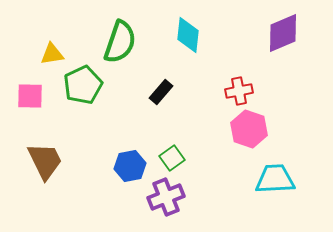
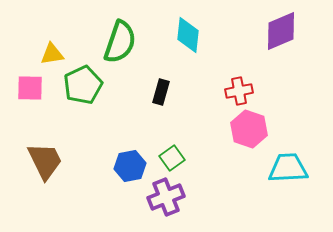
purple diamond: moved 2 px left, 2 px up
black rectangle: rotated 25 degrees counterclockwise
pink square: moved 8 px up
cyan trapezoid: moved 13 px right, 11 px up
